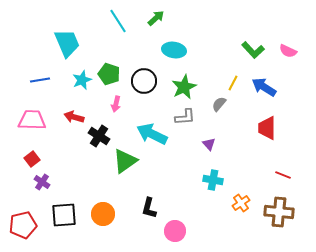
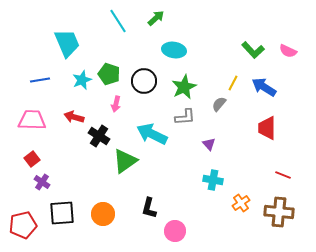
black square: moved 2 px left, 2 px up
